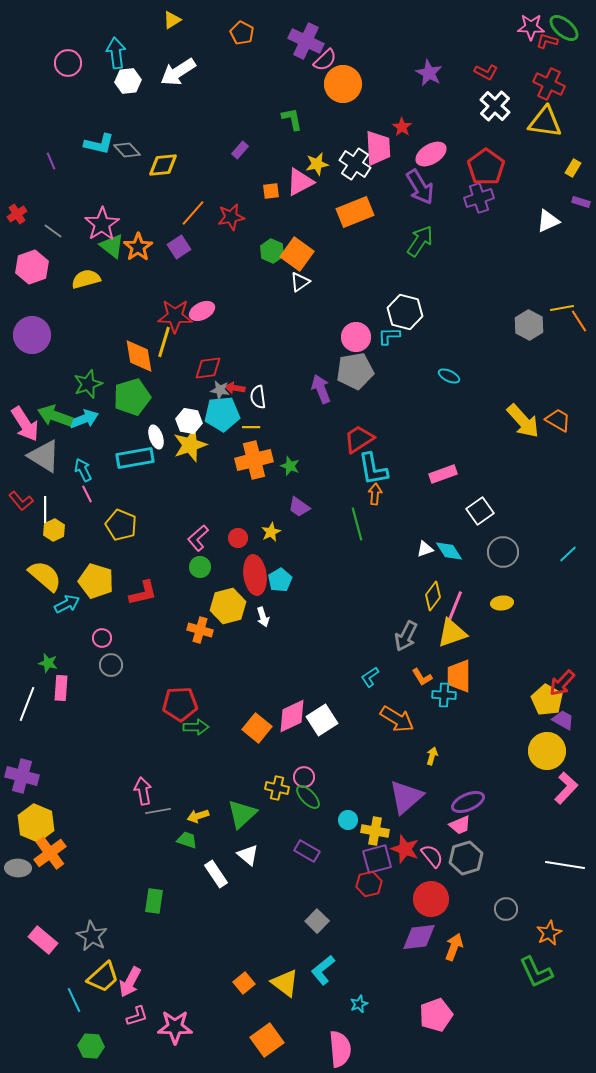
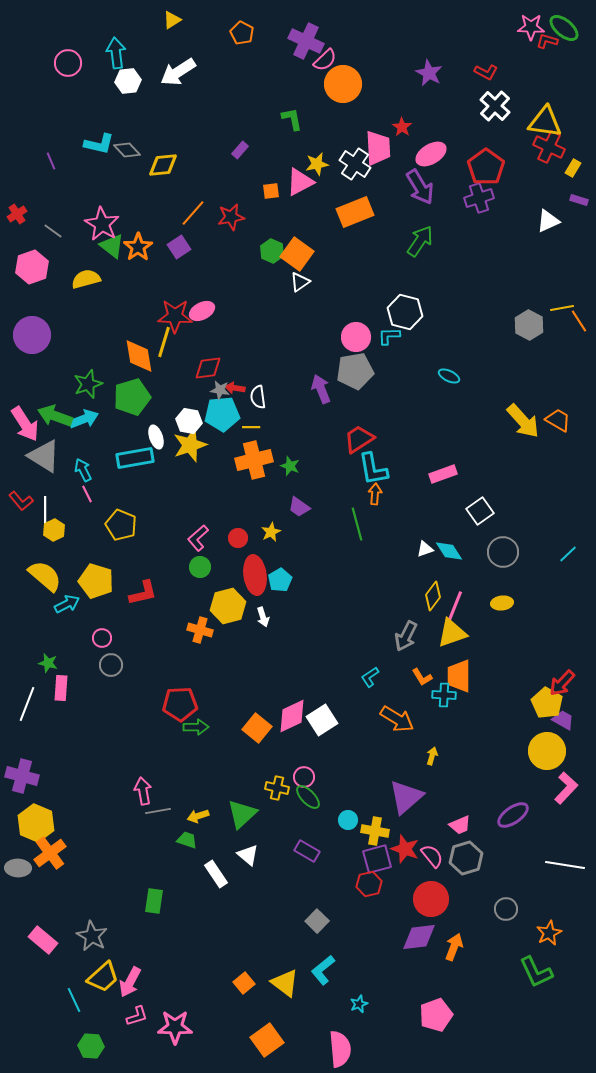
red cross at (549, 84): moved 63 px down
purple rectangle at (581, 202): moved 2 px left, 2 px up
pink star at (102, 224): rotated 8 degrees counterclockwise
yellow pentagon at (547, 700): moved 3 px down
purple ellipse at (468, 802): moved 45 px right, 13 px down; rotated 12 degrees counterclockwise
